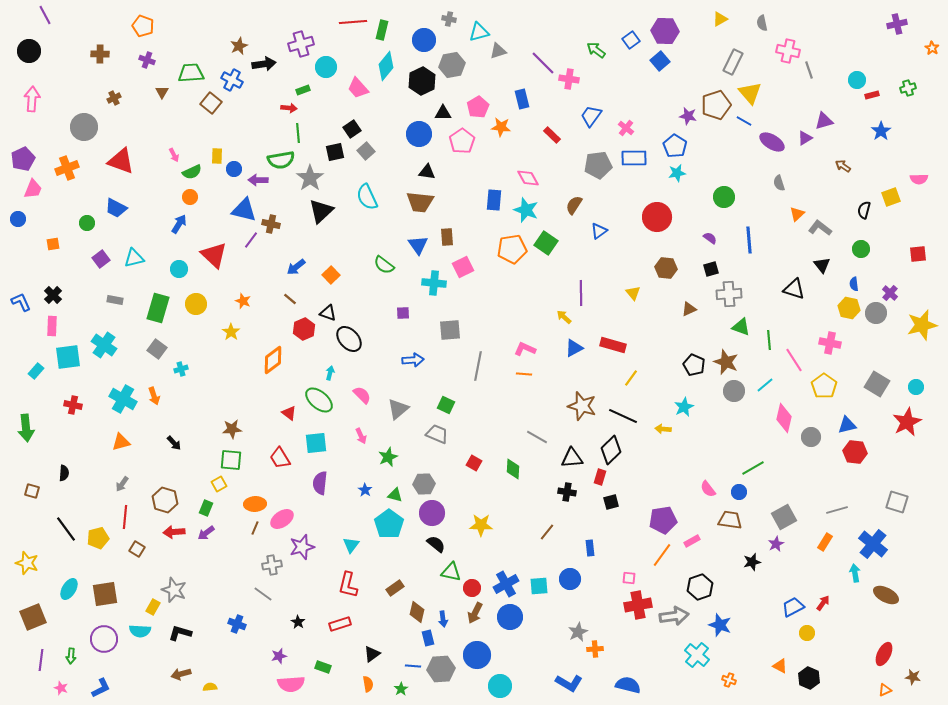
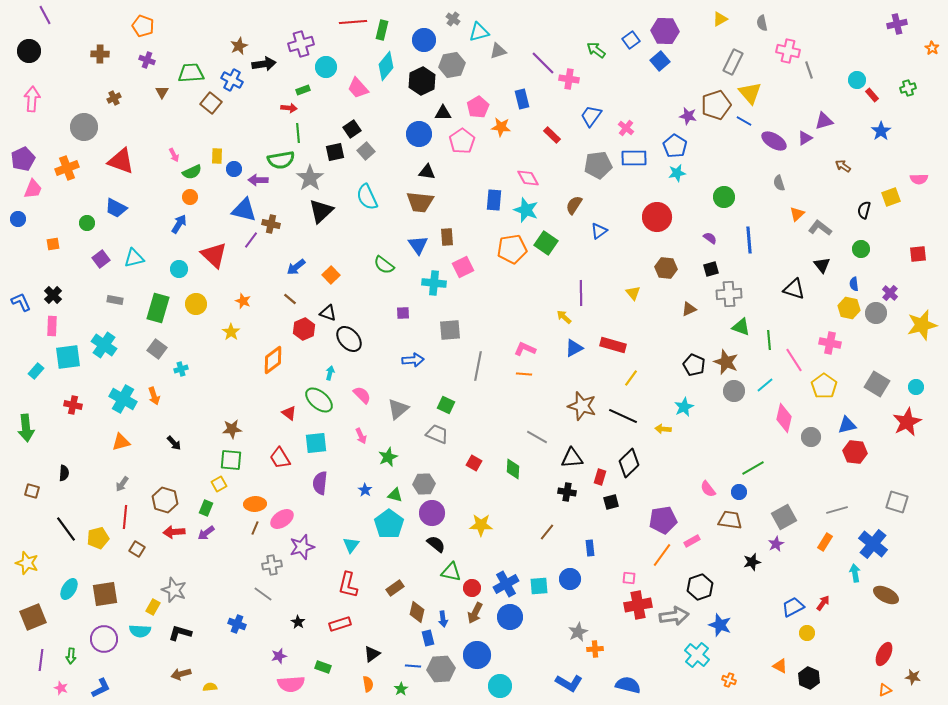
gray cross at (449, 19): moved 4 px right; rotated 24 degrees clockwise
red rectangle at (872, 95): rotated 64 degrees clockwise
purple ellipse at (772, 142): moved 2 px right, 1 px up
black diamond at (611, 450): moved 18 px right, 13 px down
